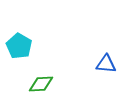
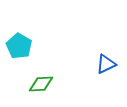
blue triangle: rotated 30 degrees counterclockwise
